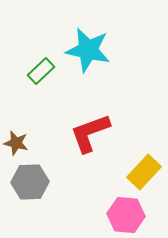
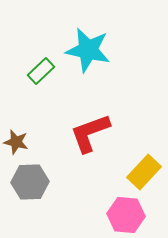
brown star: moved 1 px up
